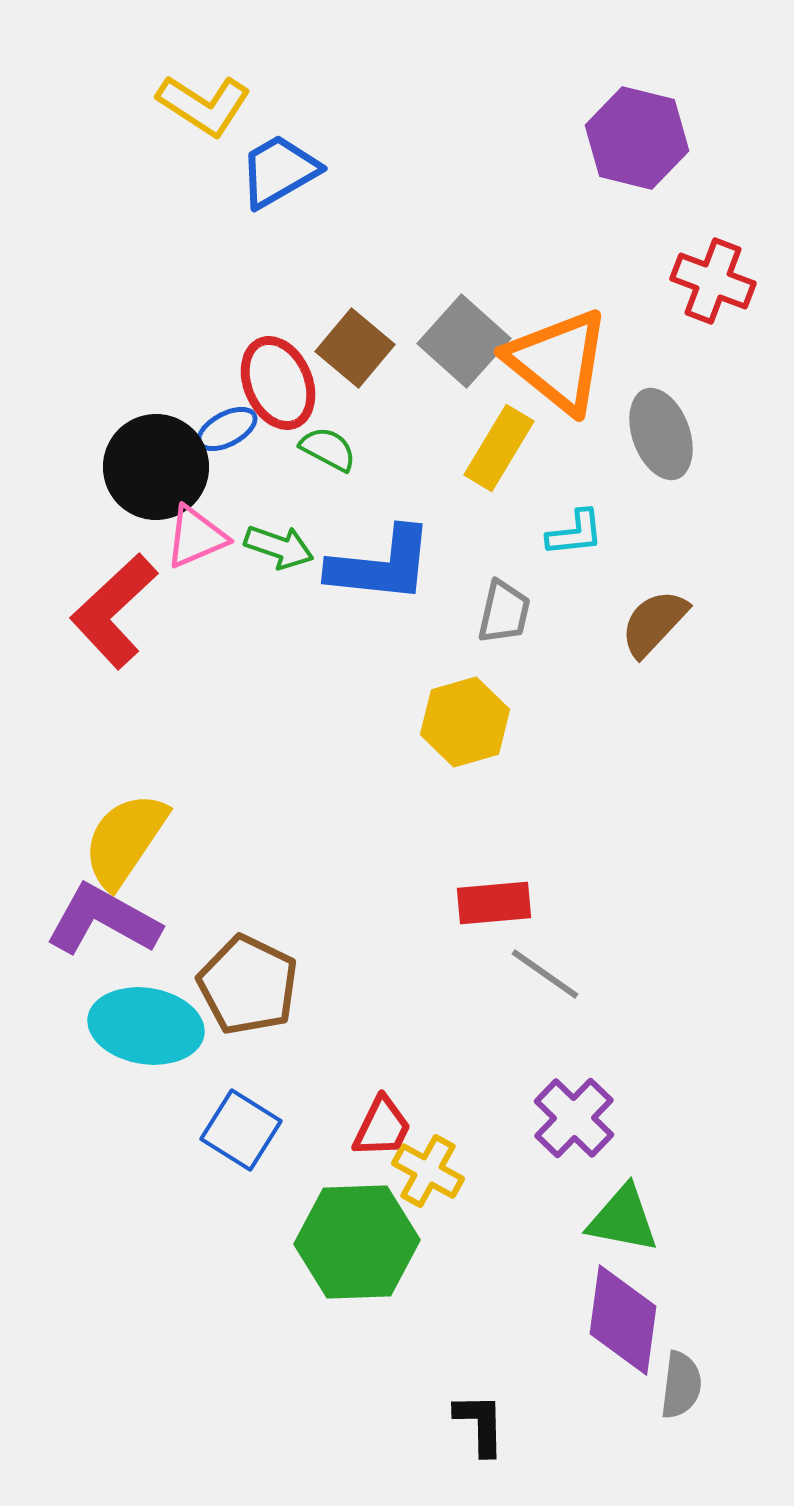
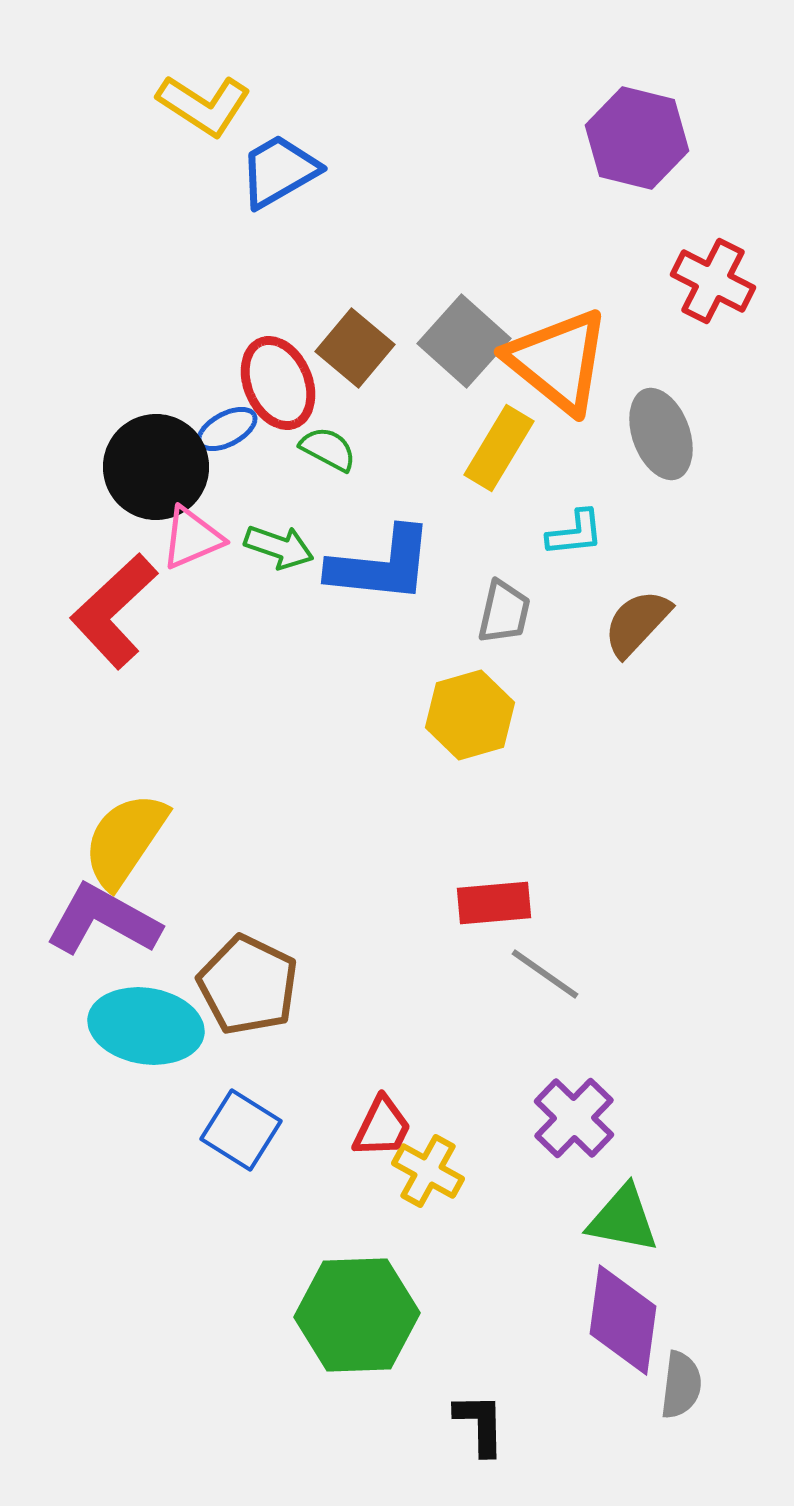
red cross: rotated 6 degrees clockwise
pink triangle: moved 4 px left, 1 px down
brown semicircle: moved 17 px left
yellow hexagon: moved 5 px right, 7 px up
green hexagon: moved 73 px down
